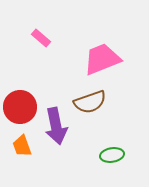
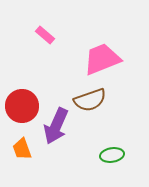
pink rectangle: moved 4 px right, 3 px up
brown semicircle: moved 2 px up
red circle: moved 2 px right, 1 px up
purple arrow: rotated 36 degrees clockwise
orange trapezoid: moved 3 px down
